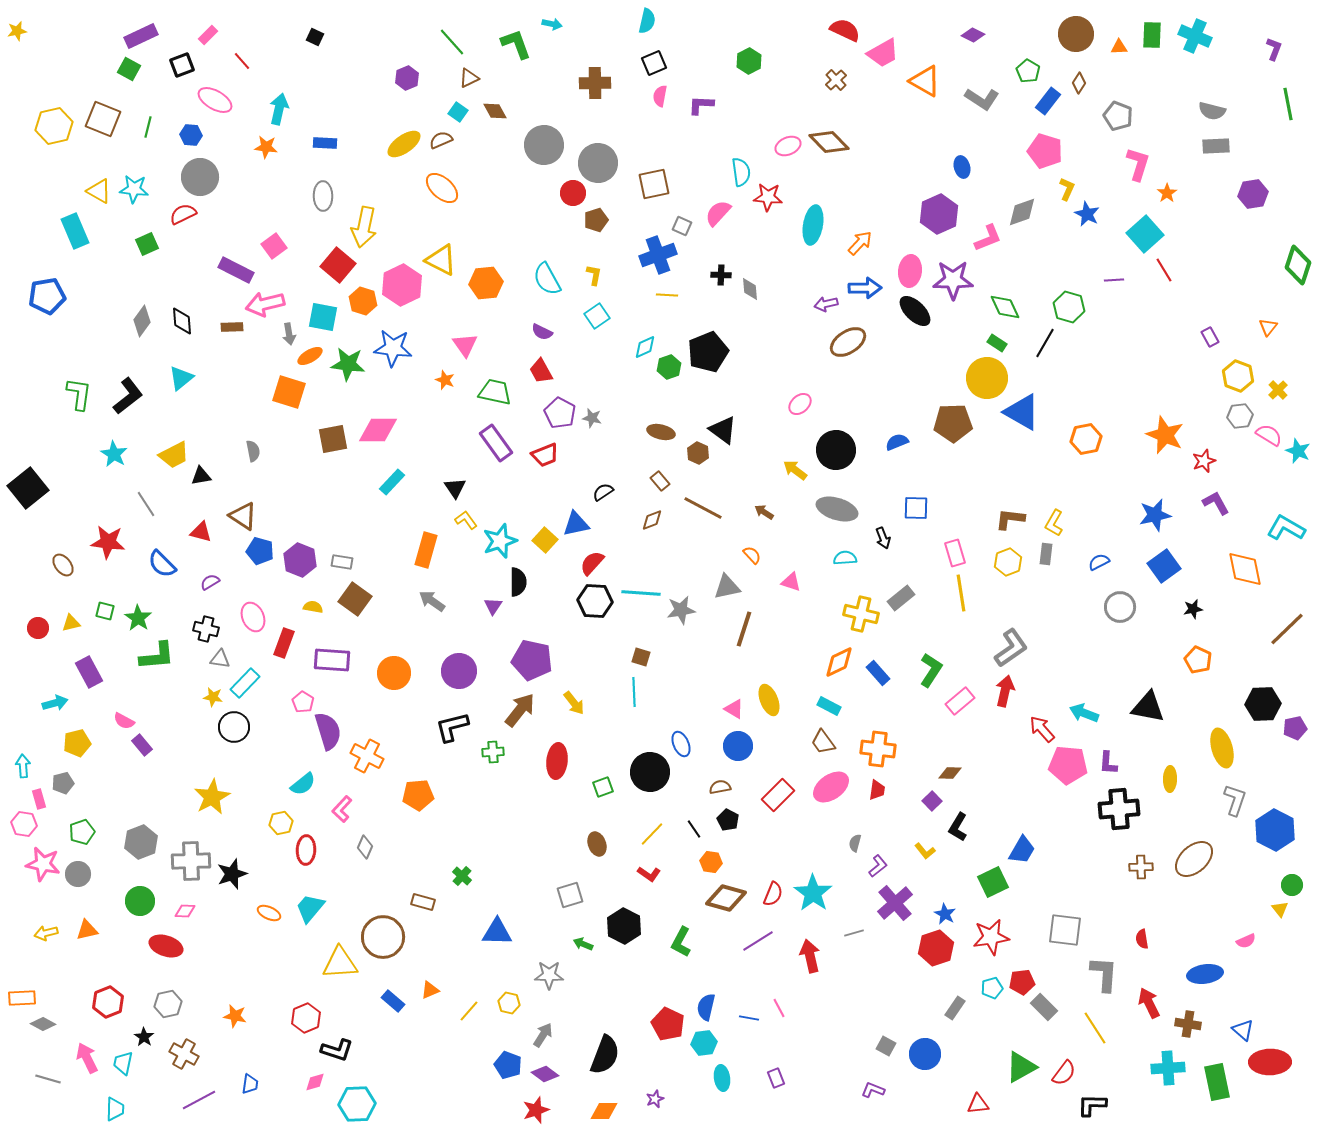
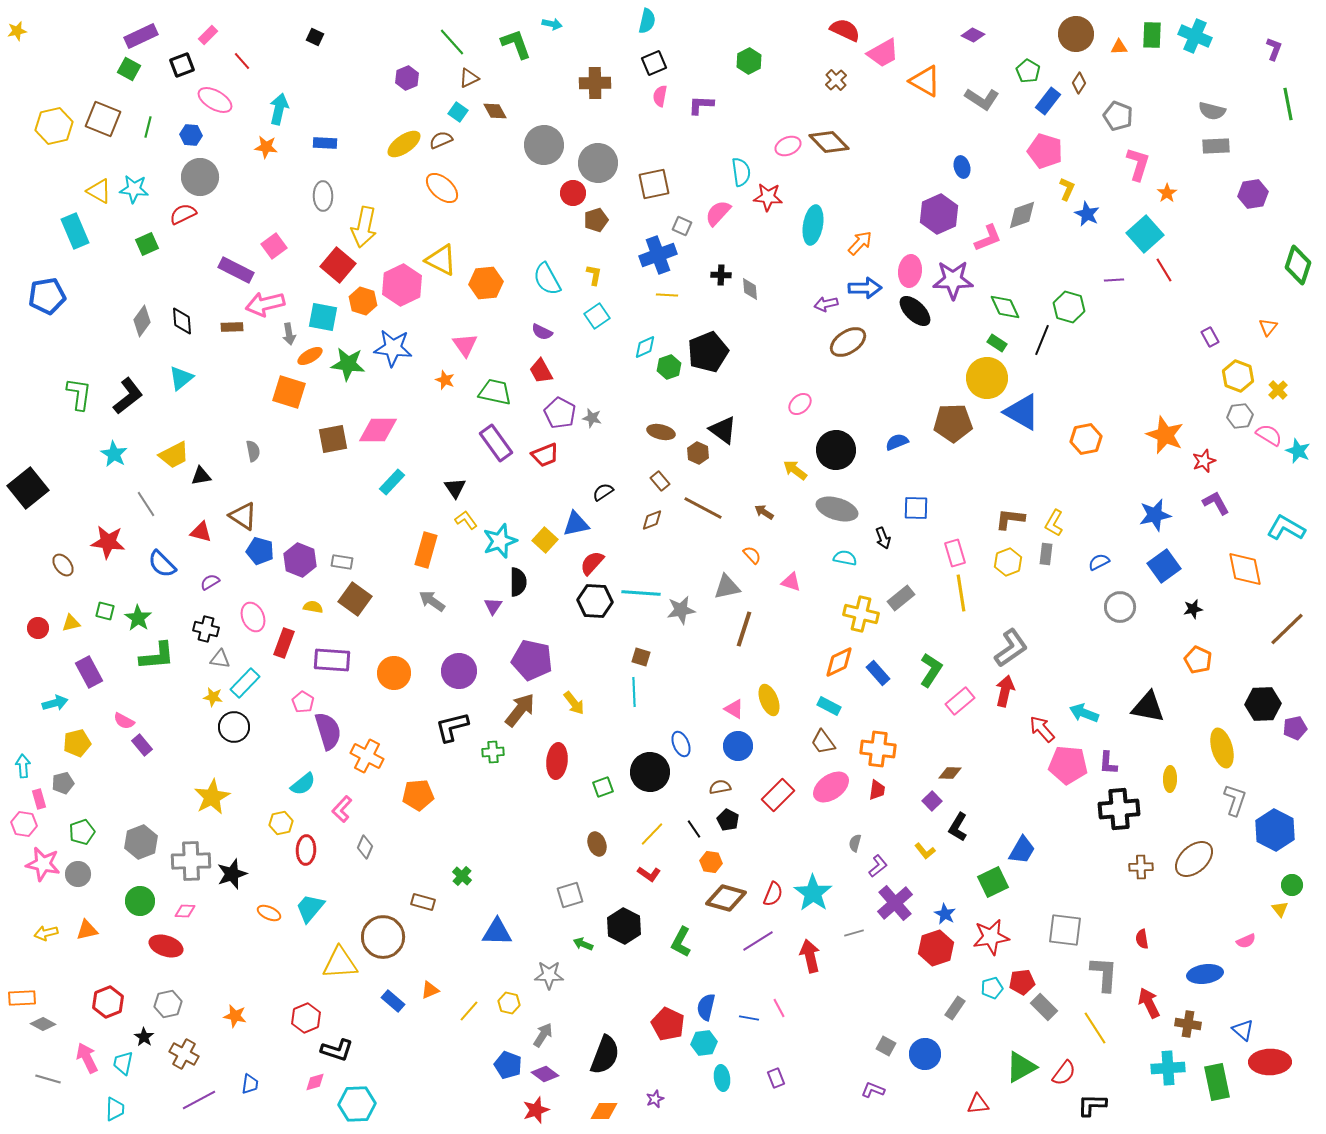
gray diamond at (1022, 212): moved 3 px down
black line at (1045, 343): moved 3 px left, 3 px up; rotated 8 degrees counterclockwise
cyan semicircle at (845, 558): rotated 15 degrees clockwise
